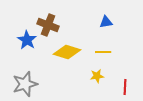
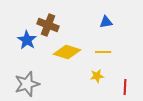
gray star: moved 2 px right
